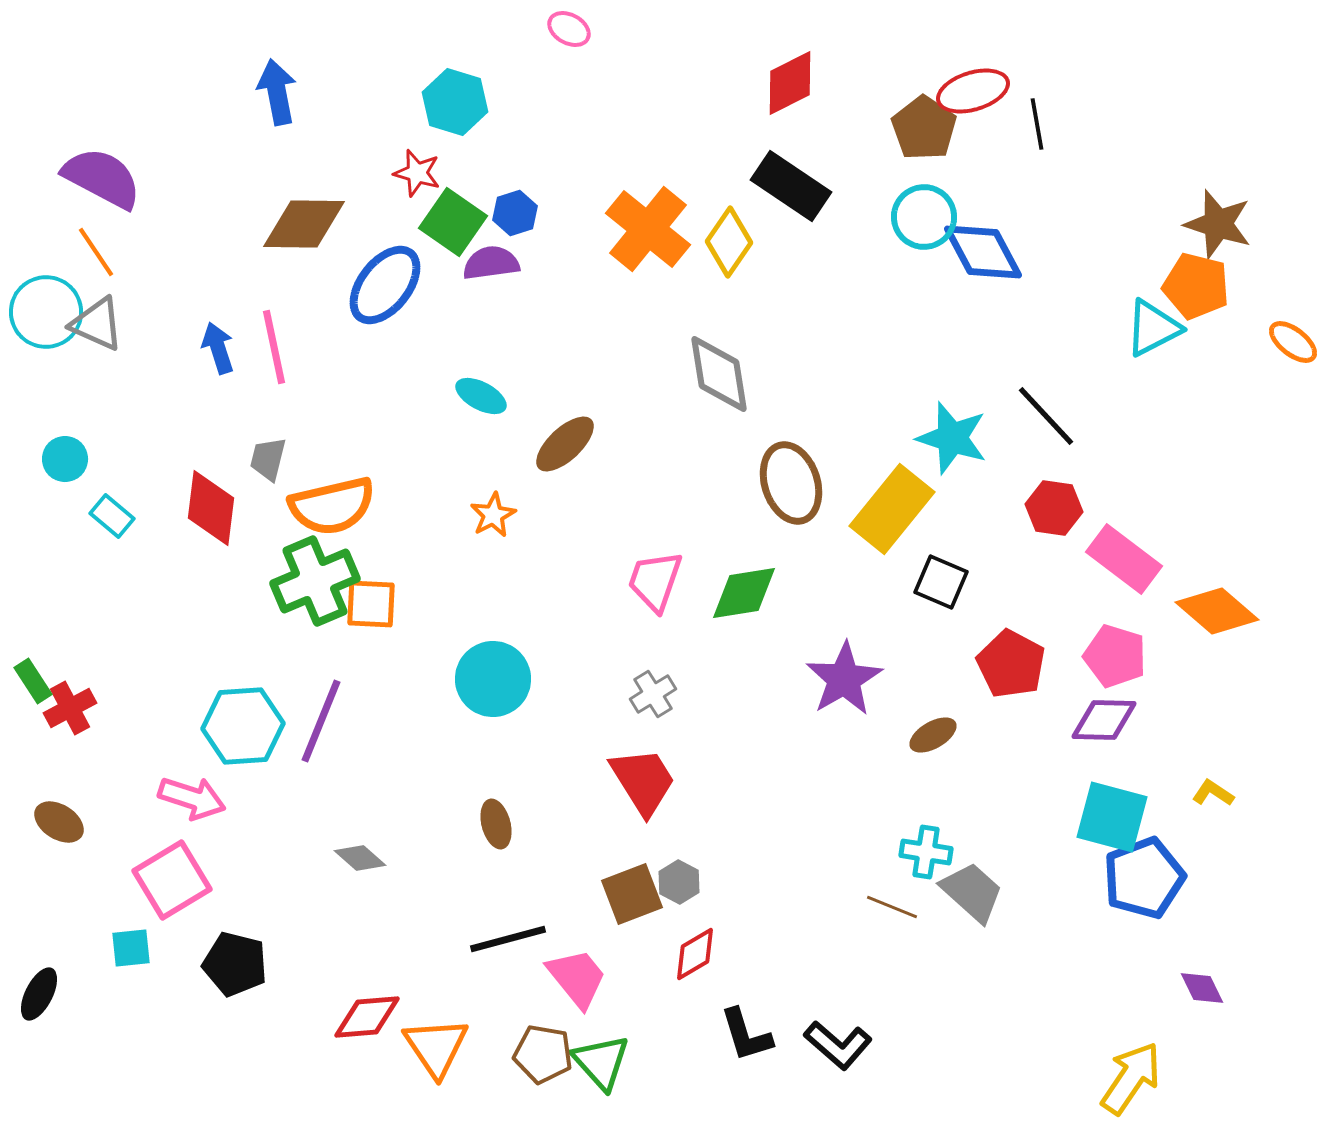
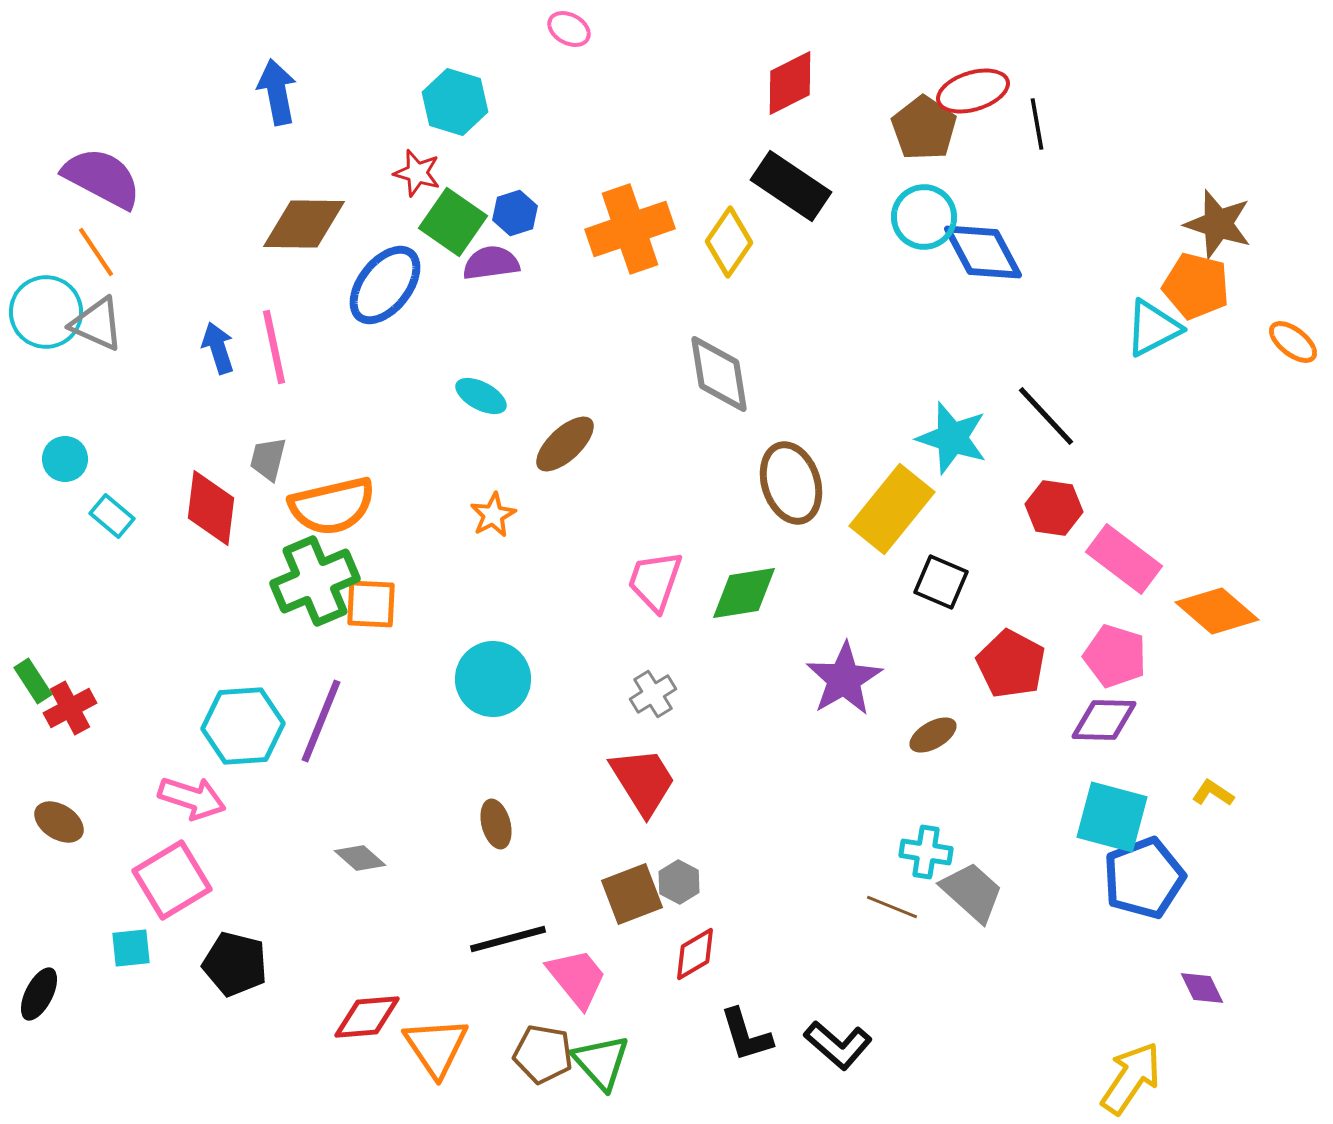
orange cross at (648, 229): moved 18 px left; rotated 32 degrees clockwise
